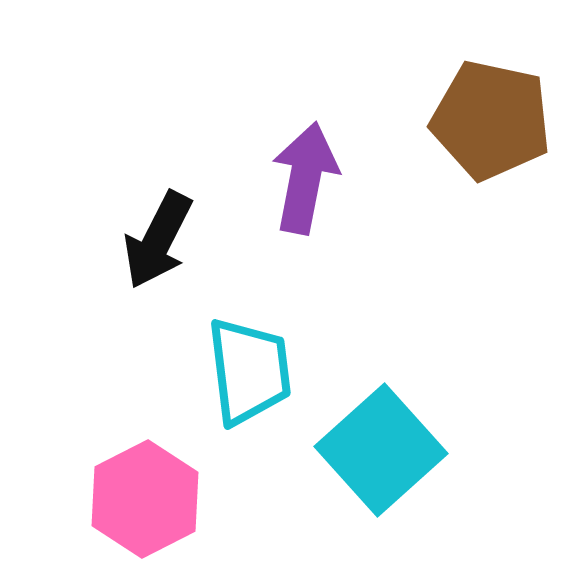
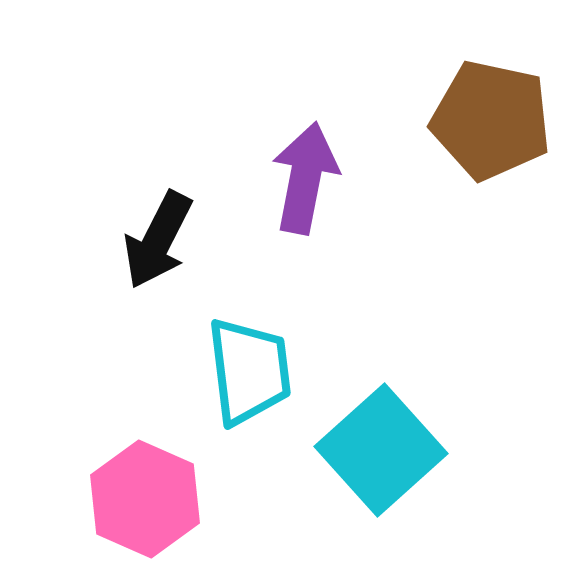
pink hexagon: rotated 9 degrees counterclockwise
